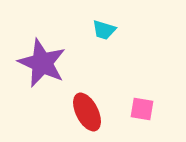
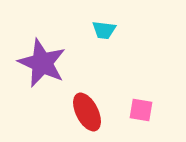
cyan trapezoid: rotated 10 degrees counterclockwise
pink square: moved 1 px left, 1 px down
